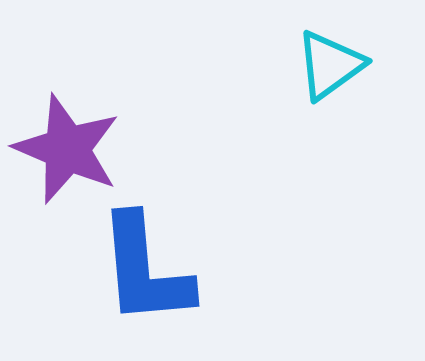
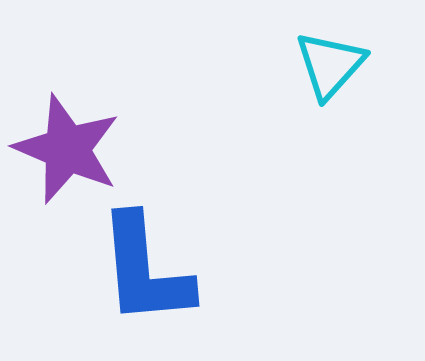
cyan triangle: rotated 12 degrees counterclockwise
